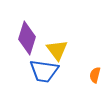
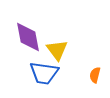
purple diamond: moved 1 px right, 1 px up; rotated 28 degrees counterclockwise
blue trapezoid: moved 2 px down
